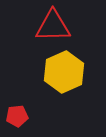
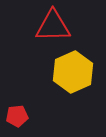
yellow hexagon: moved 9 px right
